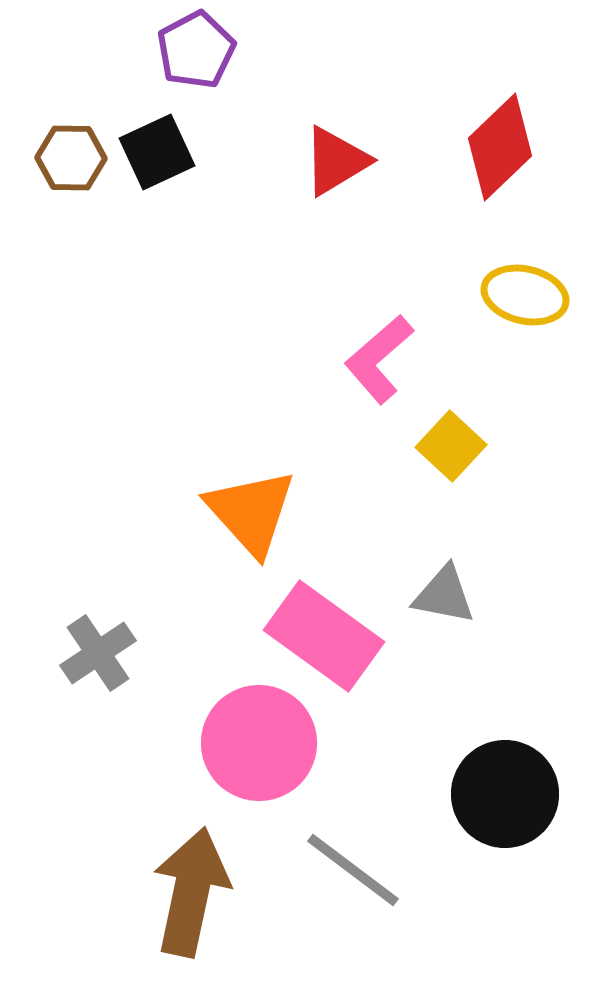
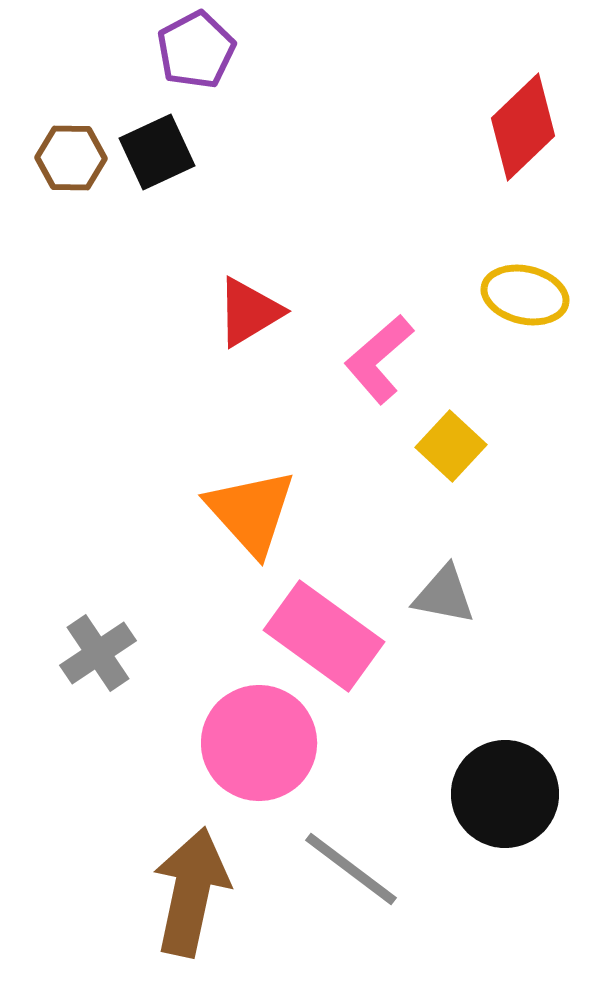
red diamond: moved 23 px right, 20 px up
red triangle: moved 87 px left, 151 px down
gray line: moved 2 px left, 1 px up
